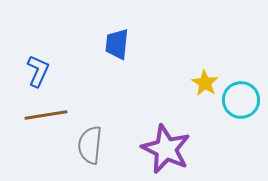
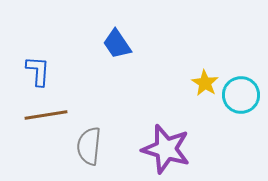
blue trapezoid: rotated 40 degrees counterclockwise
blue L-shape: rotated 20 degrees counterclockwise
cyan circle: moved 5 px up
gray semicircle: moved 1 px left, 1 px down
purple star: rotated 9 degrees counterclockwise
